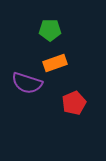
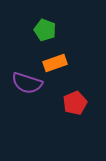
green pentagon: moved 5 px left; rotated 20 degrees clockwise
red pentagon: moved 1 px right
